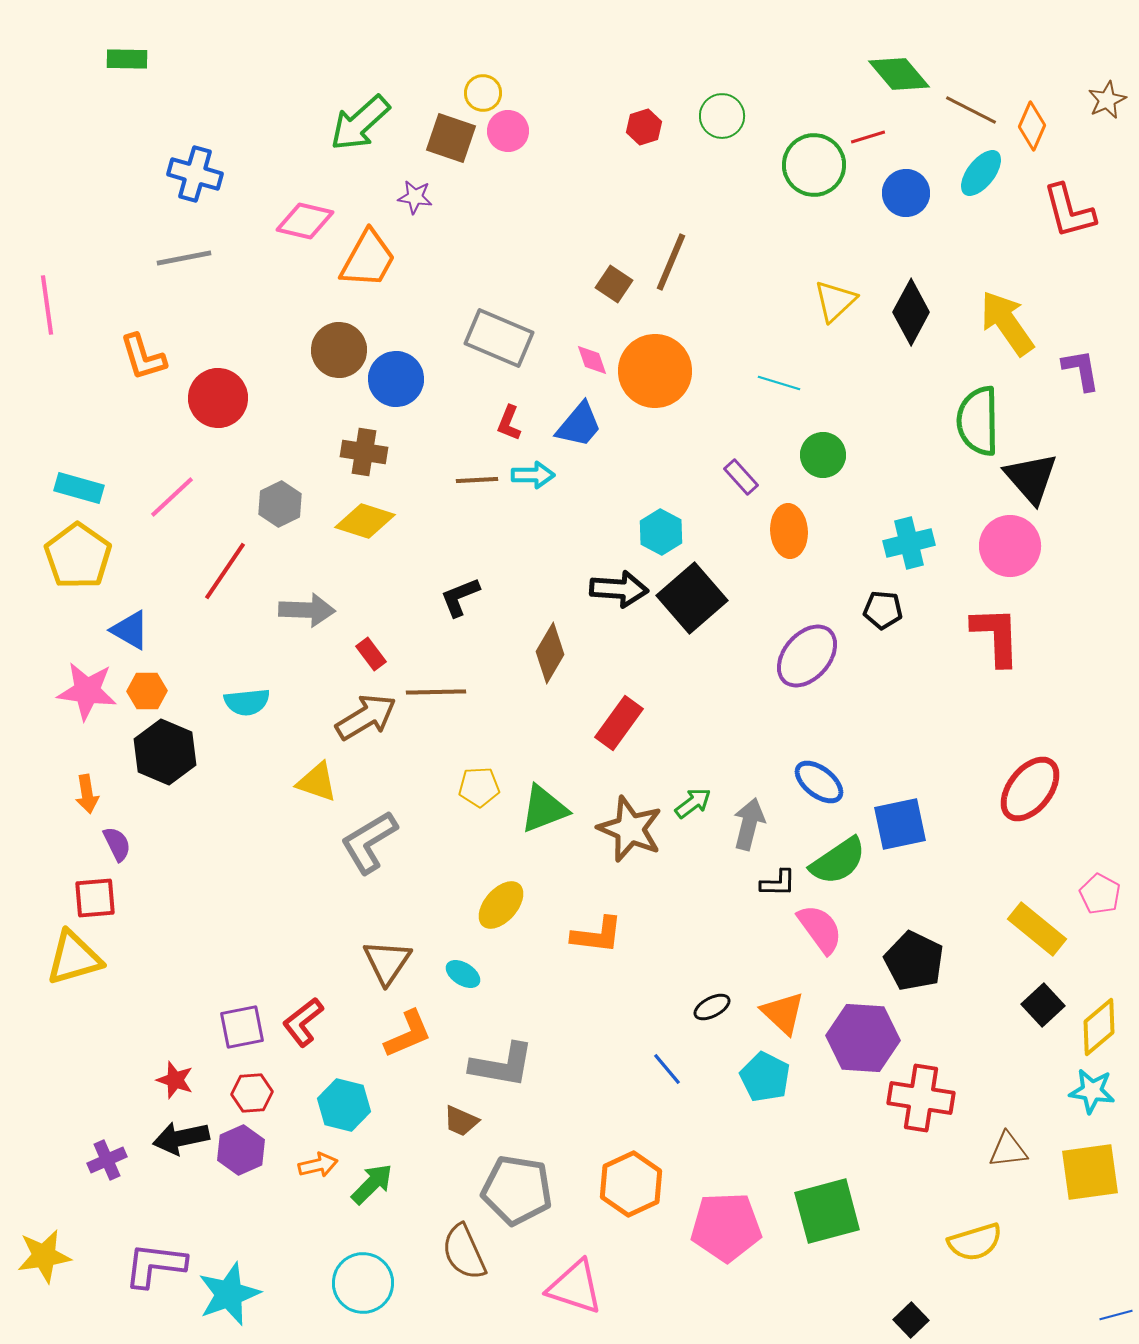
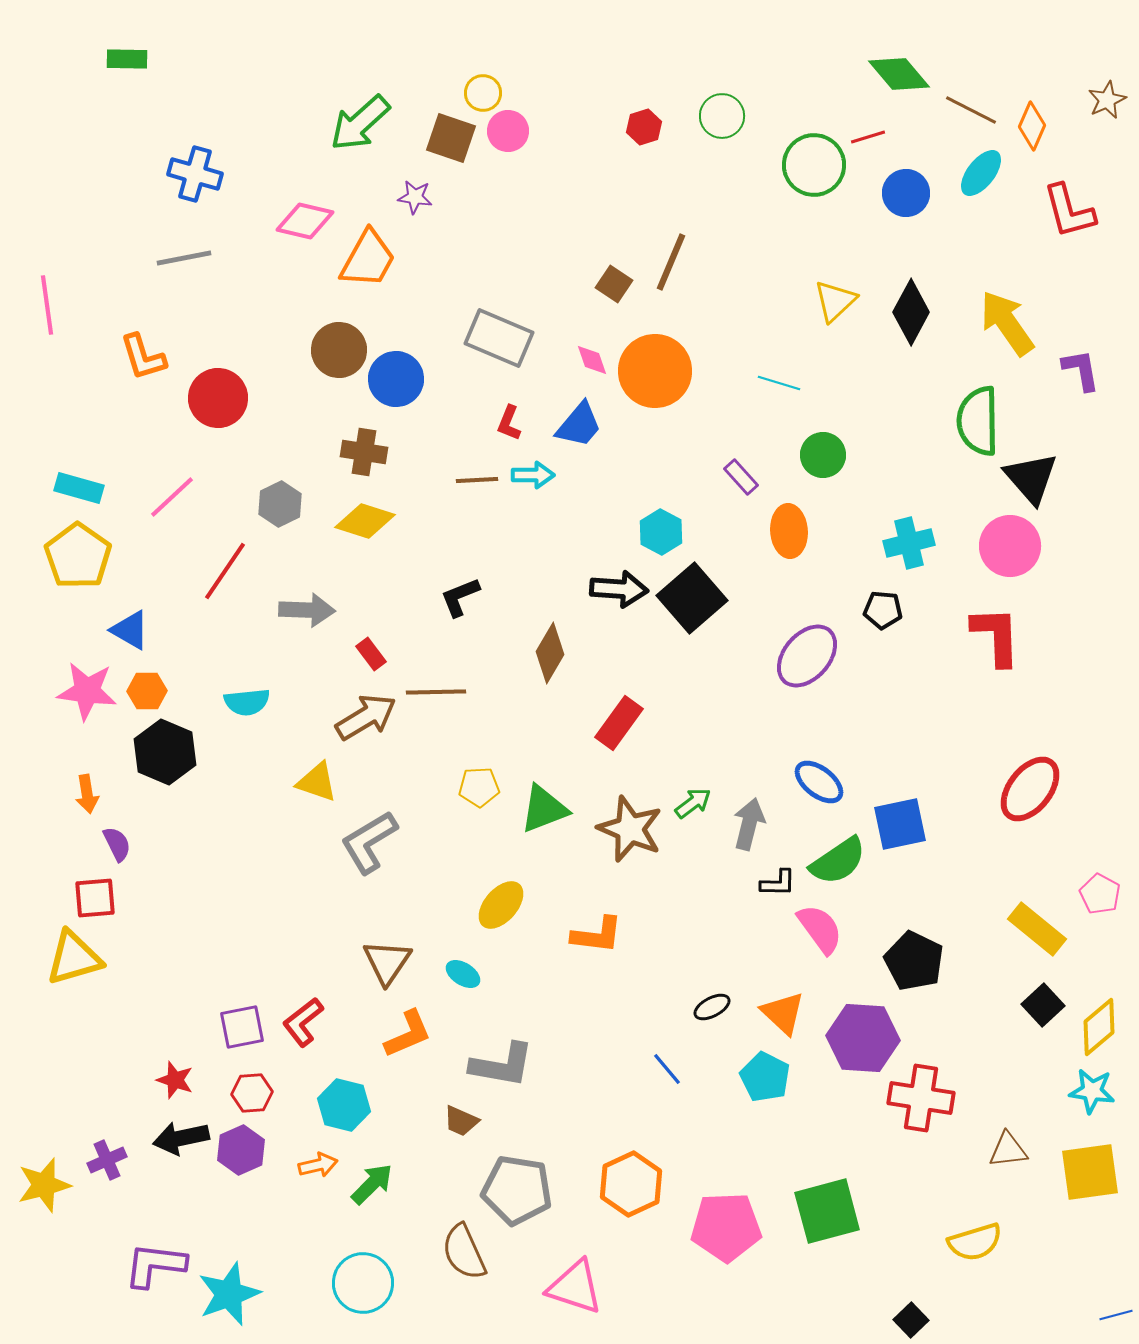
yellow star at (44, 1256): moved 71 px up; rotated 6 degrees counterclockwise
